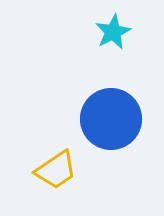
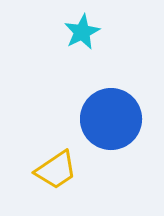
cyan star: moved 31 px left
